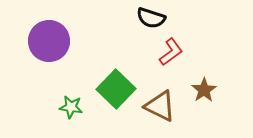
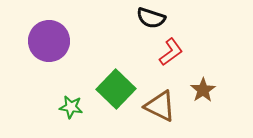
brown star: moved 1 px left
